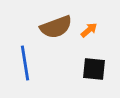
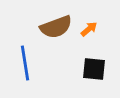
orange arrow: moved 1 px up
